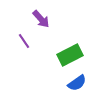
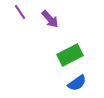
purple arrow: moved 9 px right
purple line: moved 4 px left, 29 px up
